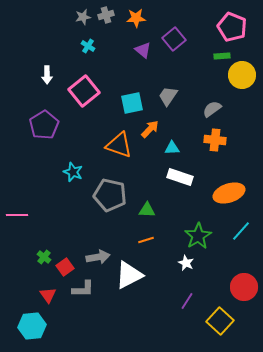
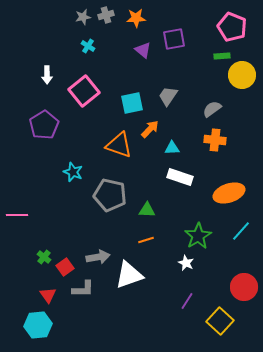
purple square: rotated 30 degrees clockwise
white triangle: rotated 8 degrees clockwise
cyan hexagon: moved 6 px right, 1 px up
